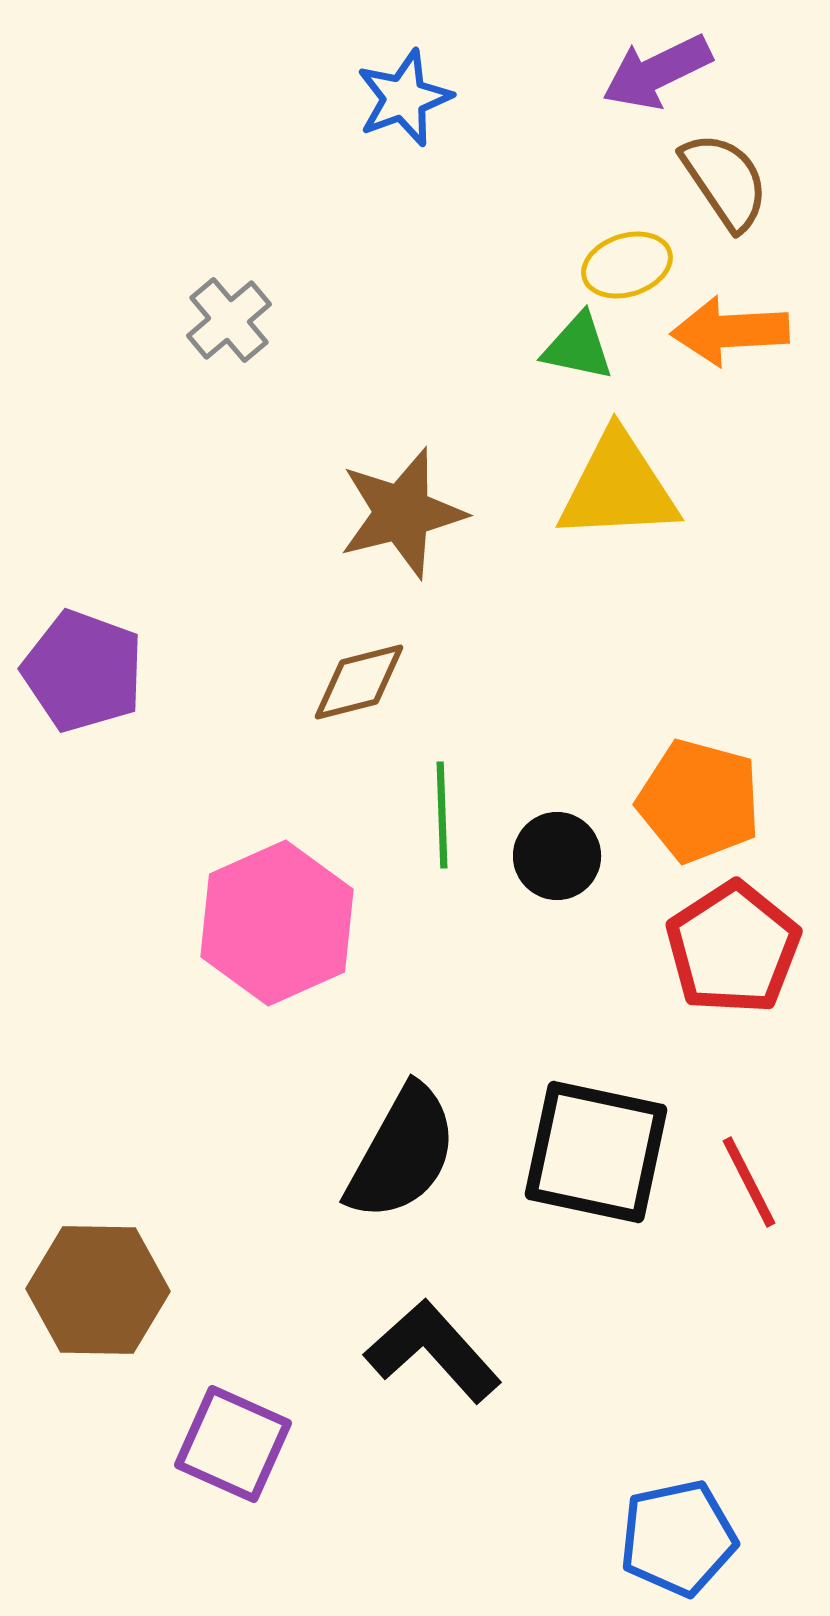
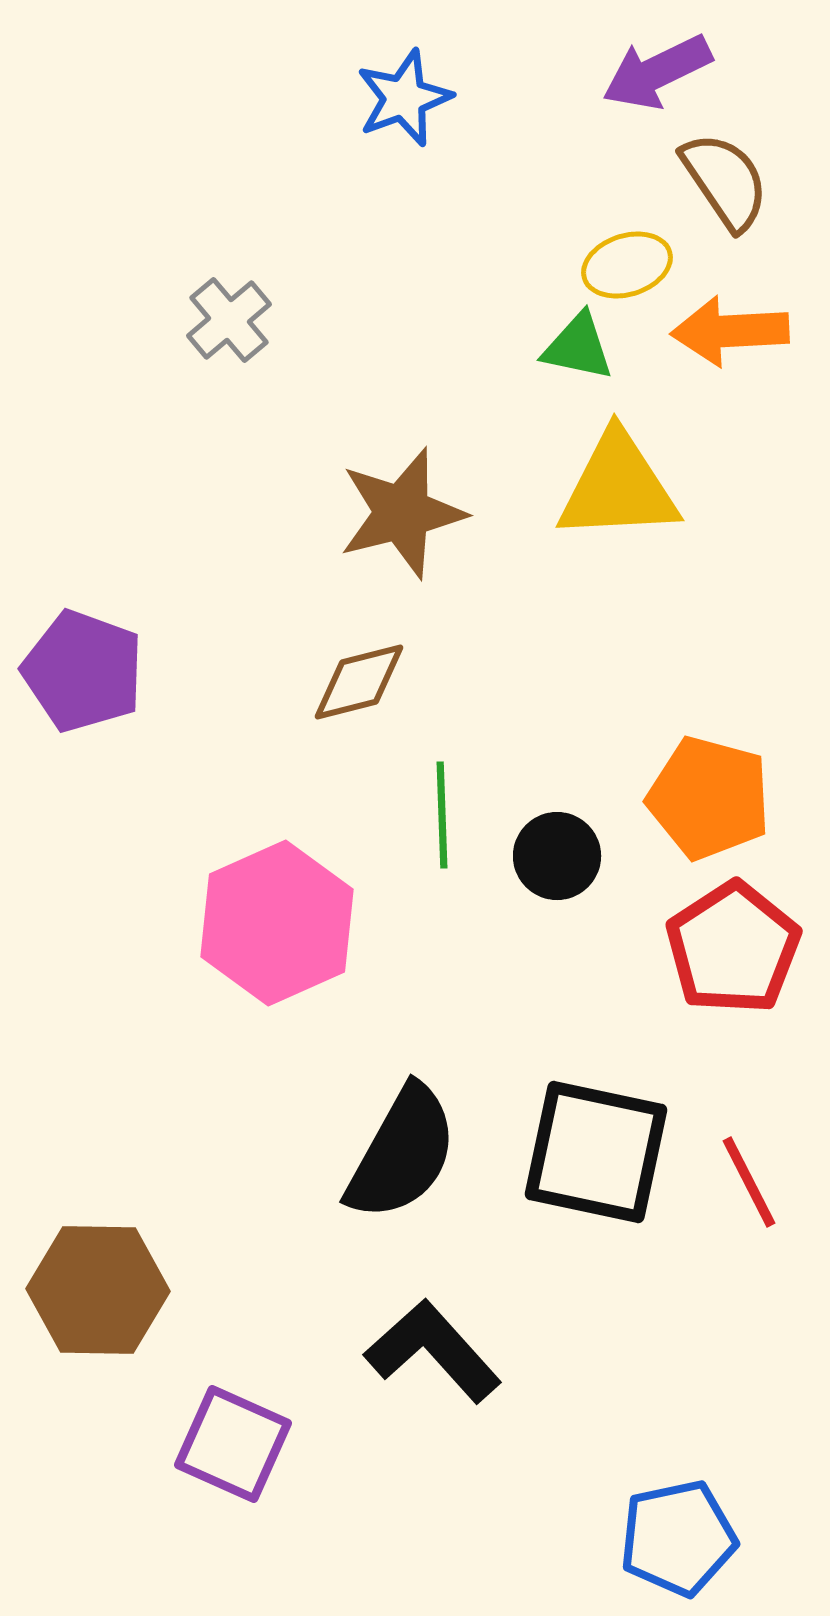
orange pentagon: moved 10 px right, 3 px up
